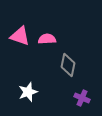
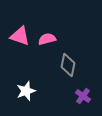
pink semicircle: rotated 12 degrees counterclockwise
white star: moved 2 px left, 1 px up
purple cross: moved 1 px right, 2 px up; rotated 14 degrees clockwise
